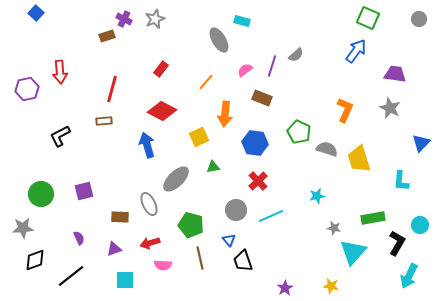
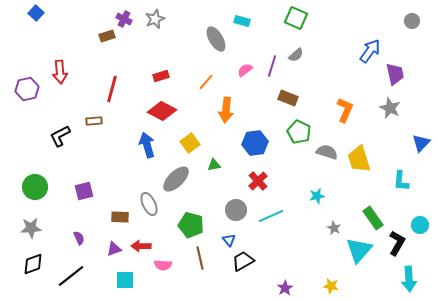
green square at (368, 18): moved 72 px left
gray circle at (419, 19): moved 7 px left, 2 px down
gray ellipse at (219, 40): moved 3 px left, 1 px up
blue arrow at (356, 51): moved 14 px right
red rectangle at (161, 69): moved 7 px down; rotated 35 degrees clockwise
purple trapezoid at (395, 74): rotated 70 degrees clockwise
brown rectangle at (262, 98): moved 26 px right
orange arrow at (225, 114): moved 1 px right, 4 px up
brown rectangle at (104, 121): moved 10 px left
yellow square at (199, 137): moved 9 px left, 6 px down; rotated 12 degrees counterclockwise
blue hexagon at (255, 143): rotated 15 degrees counterclockwise
gray semicircle at (327, 149): moved 3 px down
green triangle at (213, 167): moved 1 px right, 2 px up
green circle at (41, 194): moved 6 px left, 7 px up
green rectangle at (373, 218): rotated 65 degrees clockwise
gray star at (23, 228): moved 8 px right
gray star at (334, 228): rotated 16 degrees clockwise
red arrow at (150, 243): moved 9 px left, 3 px down; rotated 18 degrees clockwise
cyan triangle at (353, 252): moved 6 px right, 2 px up
black diamond at (35, 260): moved 2 px left, 4 px down
black trapezoid at (243, 261): rotated 80 degrees clockwise
cyan arrow at (409, 276): moved 3 px down; rotated 30 degrees counterclockwise
